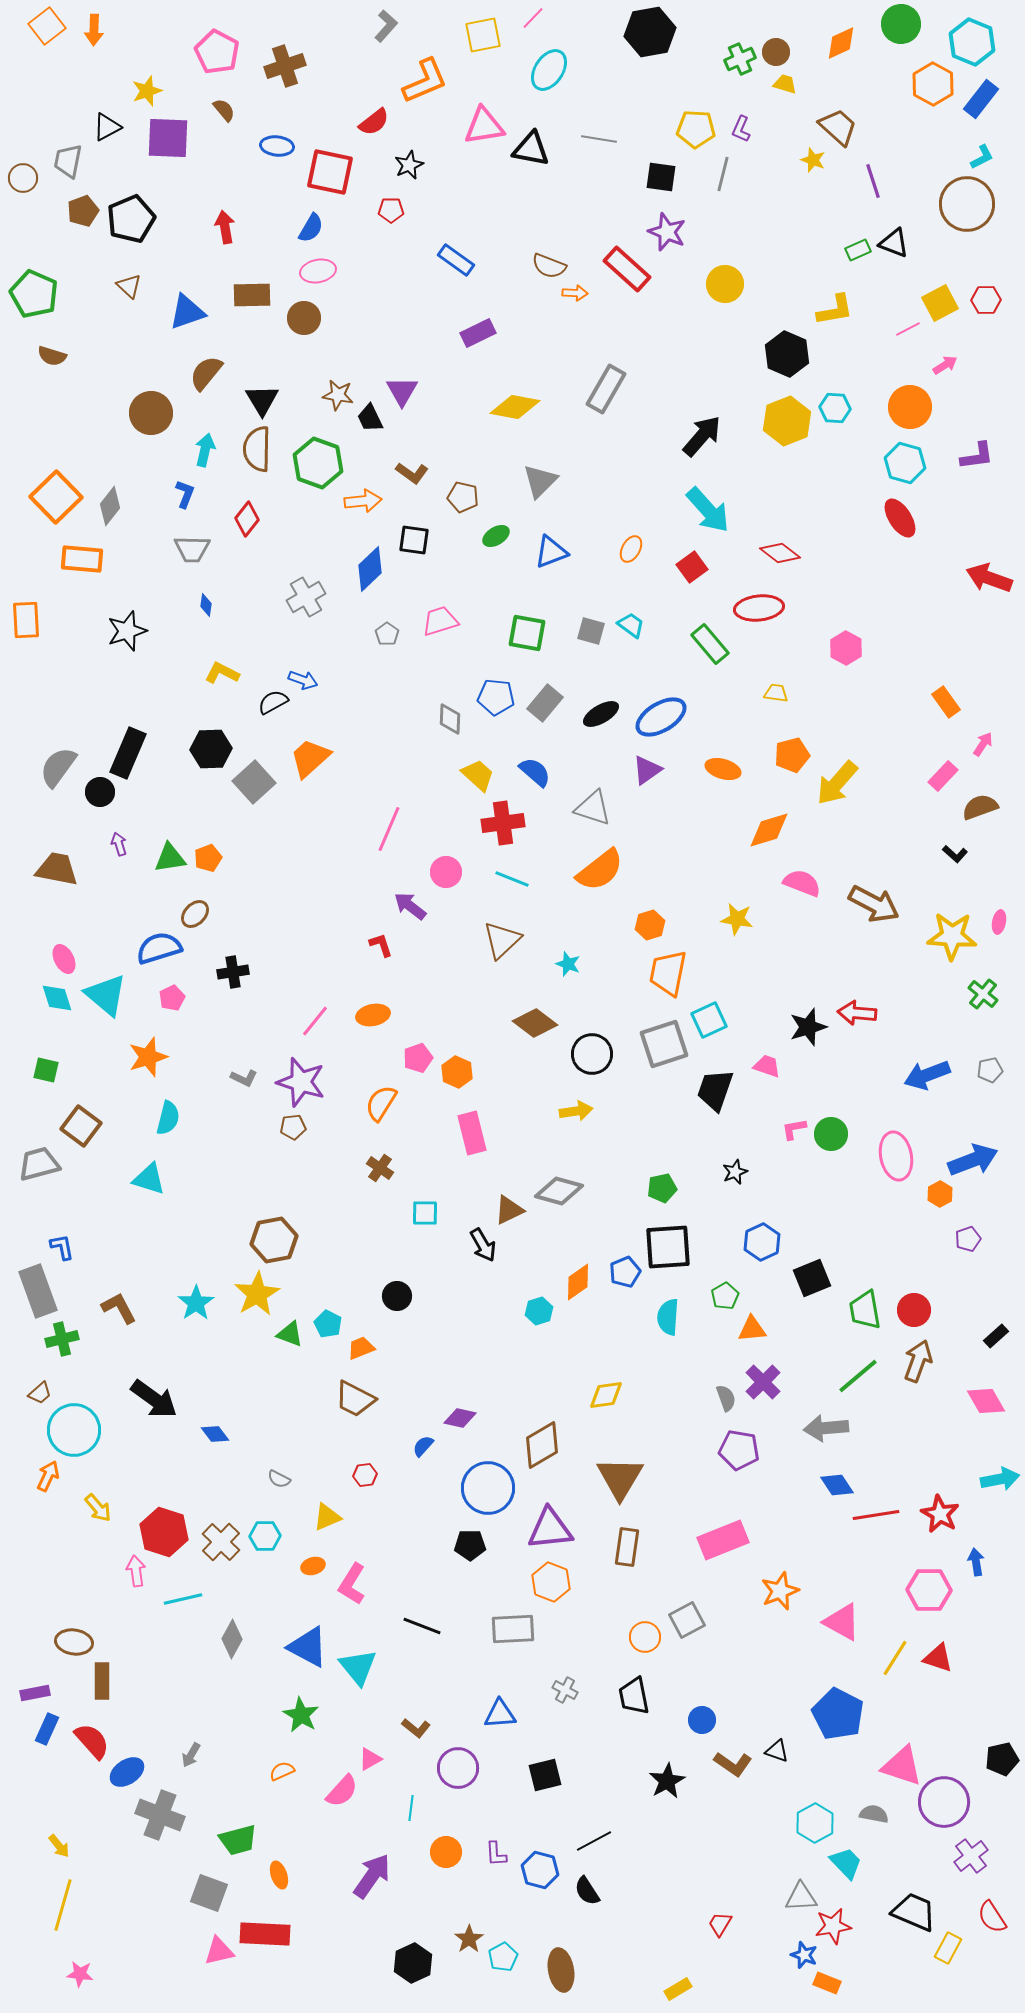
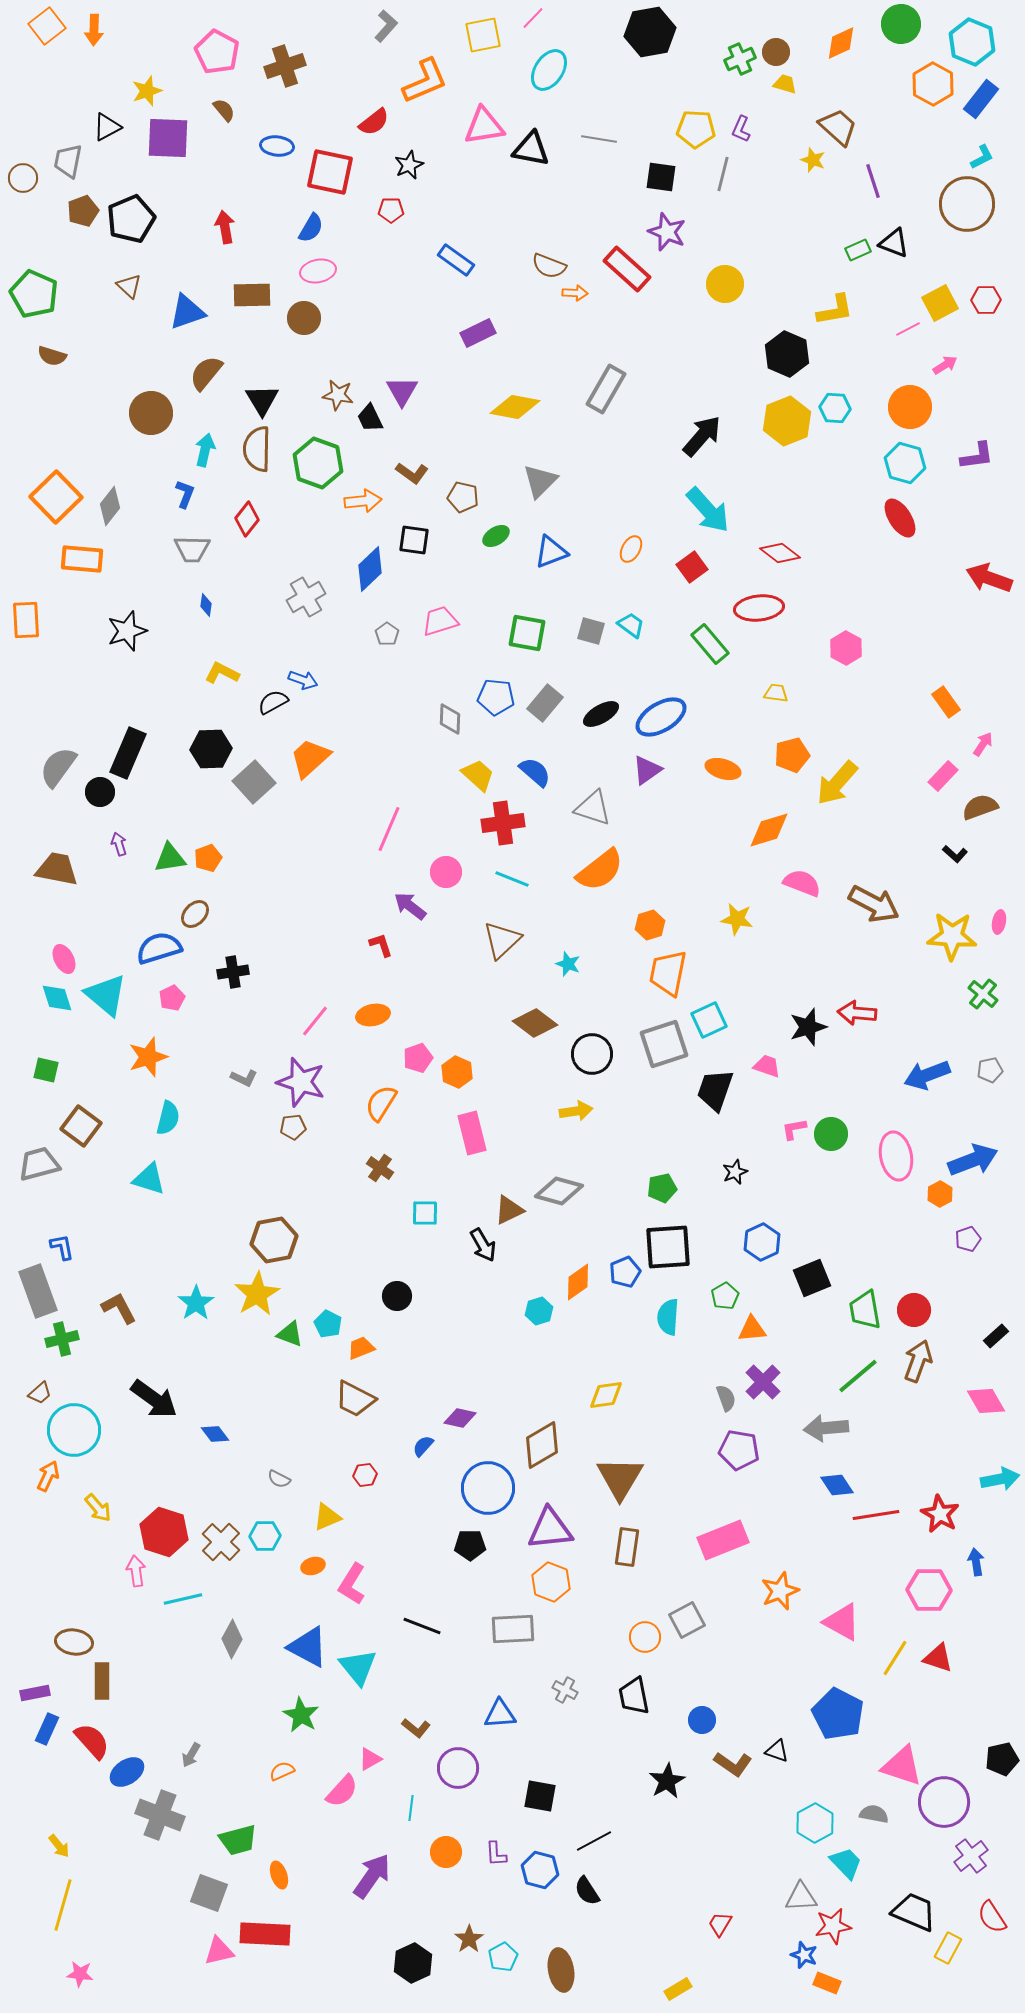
black square at (545, 1775): moved 5 px left, 21 px down; rotated 24 degrees clockwise
